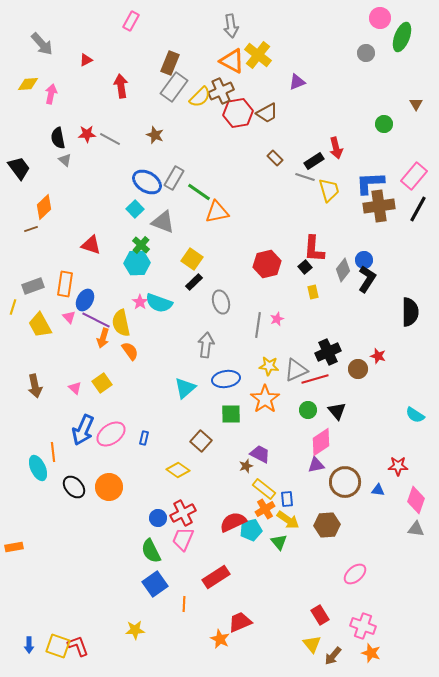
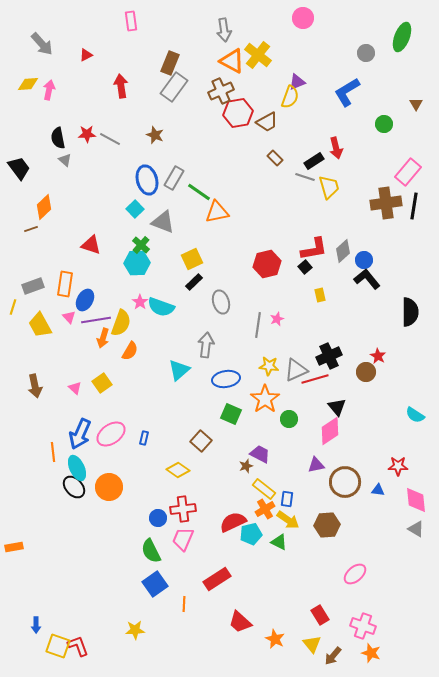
pink circle at (380, 18): moved 77 px left
pink rectangle at (131, 21): rotated 36 degrees counterclockwise
gray arrow at (231, 26): moved 7 px left, 4 px down
red triangle at (86, 60): moved 5 px up
pink arrow at (51, 94): moved 2 px left, 4 px up
yellow semicircle at (200, 97): moved 90 px right; rotated 25 degrees counterclockwise
brown trapezoid at (267, 113): moved 9 px down
pink rectangle at (414, 176): moved 6 px left, 4 px up
blue ellipse at (147, 182): moved 2 px up; rotated 44 degrees clockwise
blue L-shape at (370, 183): moved 23 px left, 91 px up; rotated 28 degrees counterclockwise
yellow trapezoid at (329, 190): moved 3 px up
brown cross at (379, 206): moved 7 px right, 3 px up
black line at (418, 209): moved 4 px left, 3 px up; rotated 20 degrees counterclockwise
red L-shape at (314, 249): rotated 104 degrees counterclockwise
yellow square at (192, 259): rotated 30 degrees clockwise
gray diamond at (343, 270): moved 19 px up; rotated 10 degrees clockwise
black L-shape at (367, 279): rotated 72 degrees counterclockwise
yellow rectangle at (313, 292): moved 7 px right, 3 px down
cyan semicircle at (159, 303): moved 2 px right, 4 px down
purple line at (96, 320): rotated 36 degrees counterclockwise
yellow semicircle at (121, 323): rotated 148 degrees counterclockwise
orange semicircle at (130, 351): rotated 66 degrees clockwise
black cross at (328, 352): moved 1 px right, 4 px down
red star at (378, 356): rotated 14 degrees clockwise
brown circle at (358, 369): moved 8 px right, 3 px down
cyan triangle at (185, 388): moved 6 px left, 18 px up
green circle at (308, 410): moved 19 px left, 9 px down
black triangle at (337, 411): moved 4 px up
green square at (231, 414): rotated 25 degrees clockwise
blue arrow at (83, 430): moved 3 px left, 4 px down
pink diamond at (321, 442): moved 9 px right, 11 px up
cyan ellipse at (38, 468): moved 39 px right
blue rectangle at (287, 499): rotated 14 degrees clockwise
pink diamond at (416, 500): rotated 24 degrees counterclockwise
red cross at (183, 513): moved 4 px up; rotated 20 degrees clockwise
gray triangle at (416, 529): rotated 24 degrees clockwise
cyan pentagon at (251, 530): moved 4 px down
green triangle at (279, 542): rotated 24 degrees counterclockwise
red rectangle at (216, 577): moved 1 px right, 2 px down
red trapezoid at (240, 622): rotated 115 degrees counterclockwise
orange star at (220, 639): moved 55 px right
blue arrow at (29, 645): moved 7 px right, 20 px up
